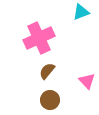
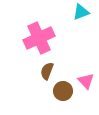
brown semicircle: rotated 18 degrees counterclockwise
pink triangle: moved 1 px left
brown circle: moved 13 px right, 9 px up
